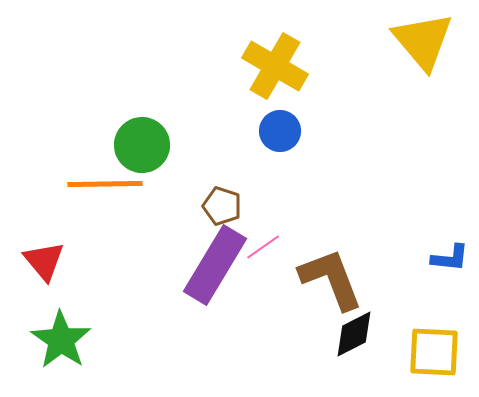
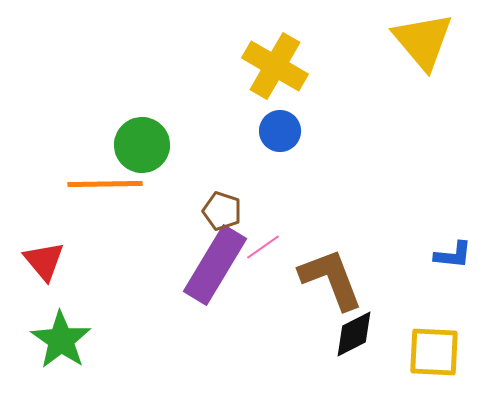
brown pentagon: moved 5 px down
blue L-shape: moved 3 px right, 3 px up
